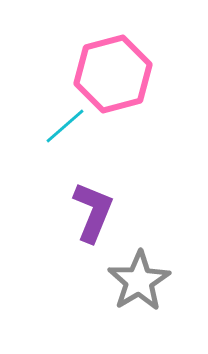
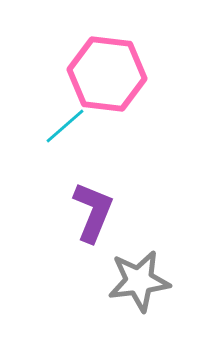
pink hexagon: moved 6 px left; rotated 22 degrees clockwise
gray star: rotated 24 degrees clockwise
